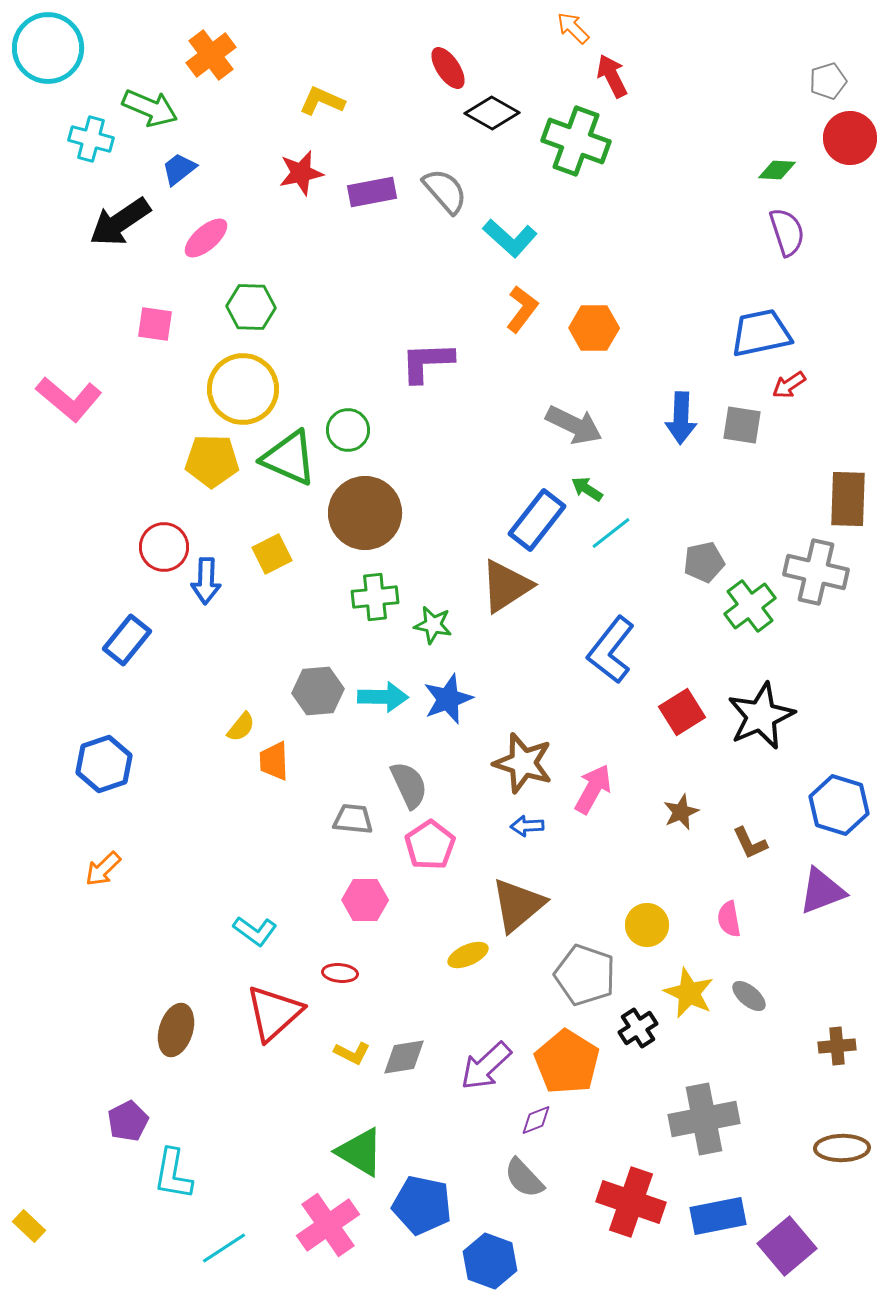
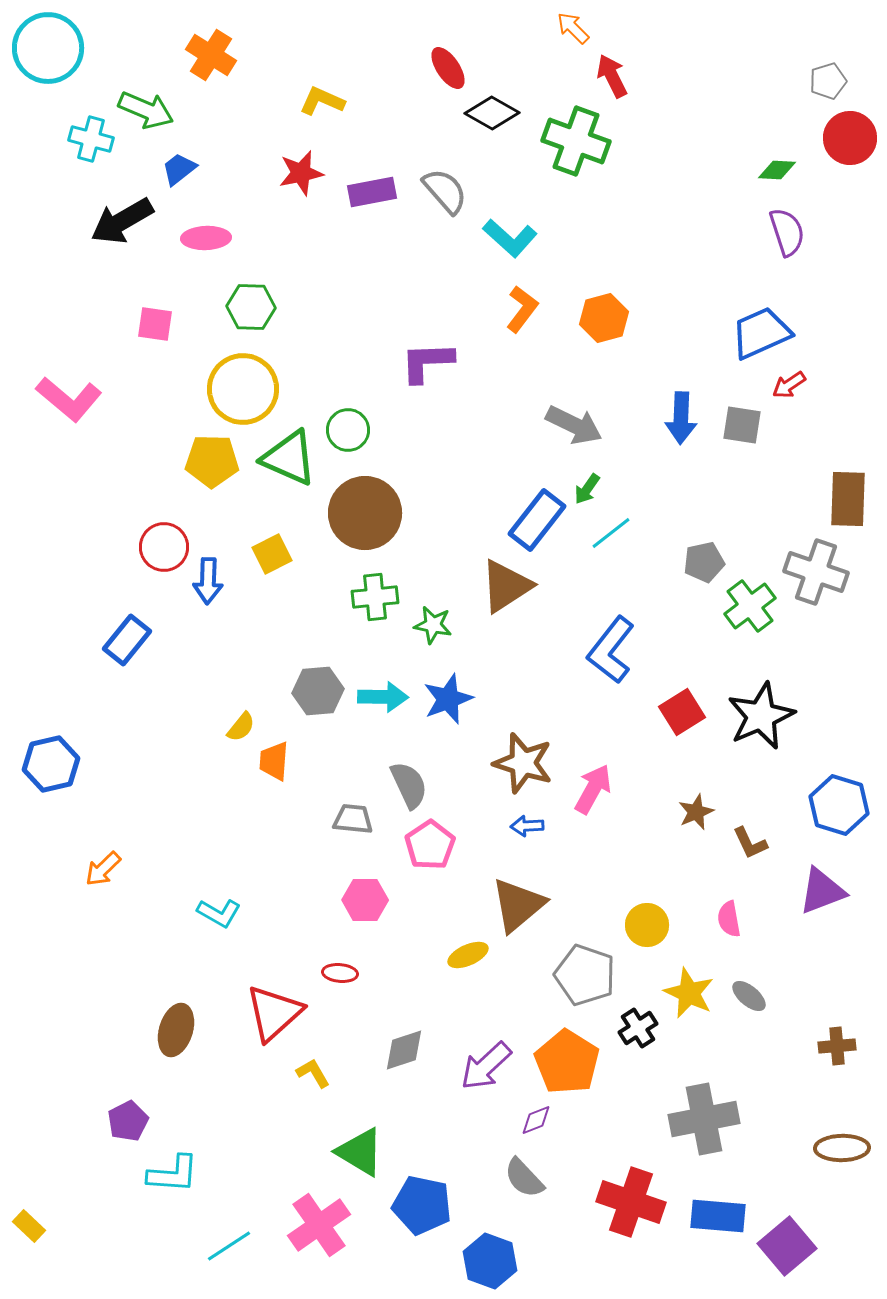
orange cross at (211, 55): rotated 21 degrees counterclockwise
green arrow at (150, 108): moved 4 px left, 2 px down
black arrow at (120, 222): moved 2 px right, 1 px up; rotated 4 degrees clockwise
pink ellipse at (206, 238): rotated 39 degrees clockwise
orange hexagon at (594, 328): moved 10 px right, 10 px up; rotated 15 degrees counterclockwise
blue trapezoid at (761, 333): rotated 12 degrees counterclockwise
green arrow at (587, 489): rotated 88 degrees counterclockwise
gray cross at (816, 572): rotated 6 degrees clockwise
blue arrow at (206, 581): moved 2 px right
orange trapezoid at (274, 761): rotated 6 degrees clockwise
blue hexagon at (104, 764): moved 53 px left; rotated 6 degrees clockwise
brown star at (681, 812): moved 15 px right
cyan L-shape at (255, 931): moved 36 px left, 18 px up; rotated 6 degrees counterclockwise
yellow L-shape at (352, 1053): moved 39 px left, 20 px down; rotated 147 degrees counterclockwise
gray diamond at (404, 1057): moved 7 px up; rotated 9 degrees counterclockwise
cyan L-shape at (173, 1174): rotated 96 degrees counterclockwise
blue rectangle at (718, 1216): rotated 16 degrees clockwise
pink cross at (328, 1225): moved 9 px left
cyan line at (224, 1248): moved 5 px right, 2 px up
